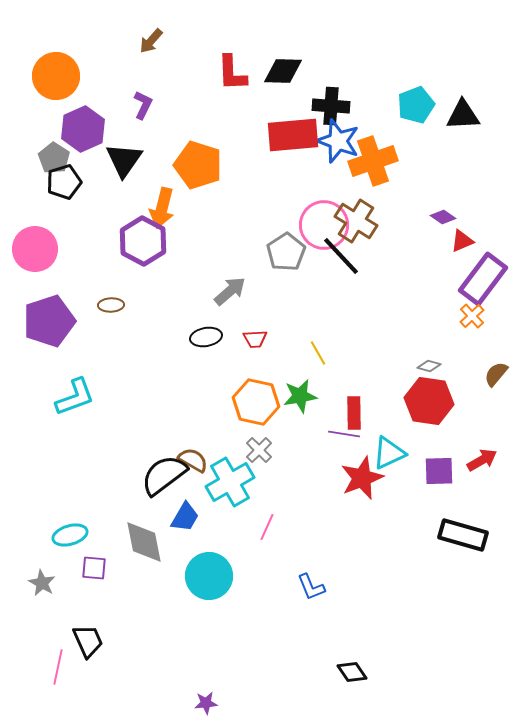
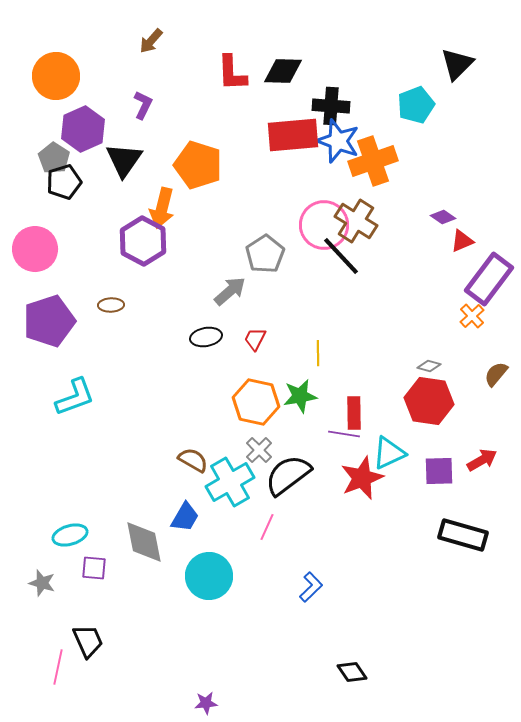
black triangle at (463, 115): moved 6 px left, 51 px up; rotated 42 degrees counterclockwise
gray pentagon at (286, 252): moved 21 px left, 2 px down
purple rectangle at (483, 279): moved 6 px right
red trapezoid at (255, 339): rotated 120 degrees clockwise
yellow line at (318, 353): rotated 30 degrees clockwise
black semicircle at (164, 475): moved 124 px right
gray star at (42, 583): rotated 12 degrees counterclockwise
blue L-shape at (311, 587): rotated 112 degrees counterclockwise
